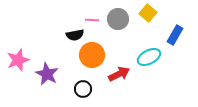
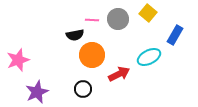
purple star: moved 10 px left, 18 px down; rotated 20 degrees clockwise
